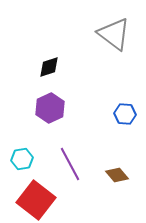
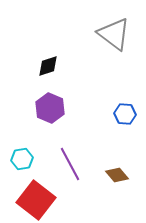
black diamond: moved 1 px left, 1 px up
purple hexagon: rotated 12 degrees counterclockwise
